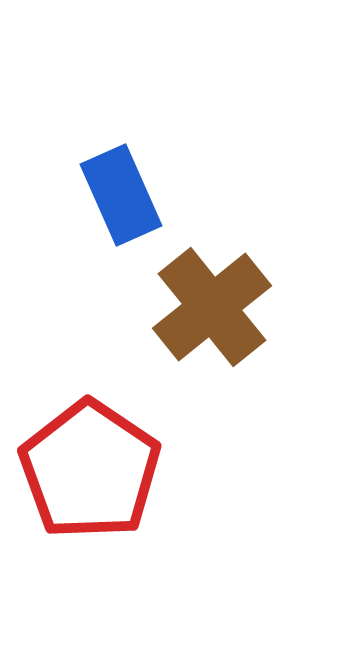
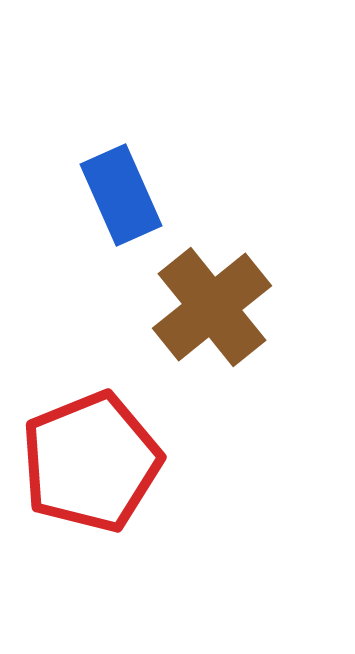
red pentagon: moved 1 px right, 8 px up; rotated 16 degrees clockwise
